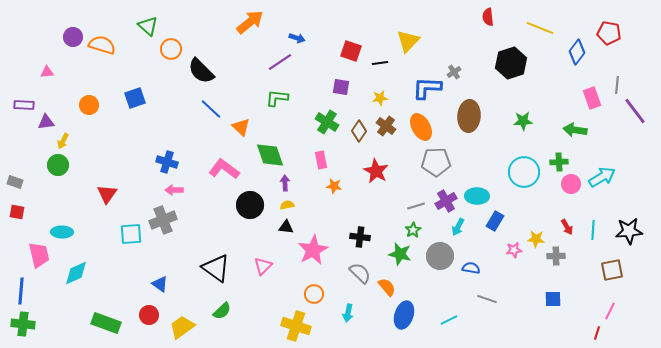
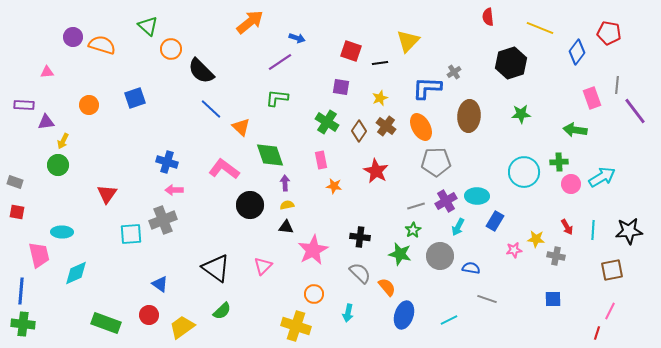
yellow star at (380, 98): rotated 14 degrees counterclockwise
green star at (523, 121): moved 2 px left, 7 px up
gray cross at (556, 256): rotated 12 degrees clockwise
